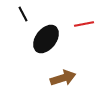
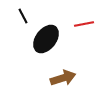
black line: moved 2 px down
